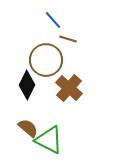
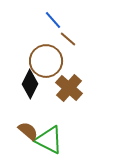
brown line: rotated 24 degrees clockwise
brown circle: moved 1 px down
black diamond: moved 3 px right, 1 px up
brown semicircle: moved 3 px down
